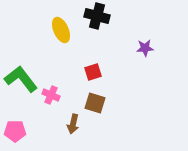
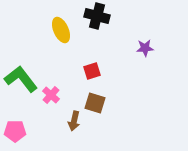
red square: moved 1 px left, 1 px up
pink cross: rotated 18 degrees clockwise
brown arrow: moved 1 px right, 3 px up
